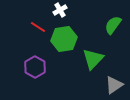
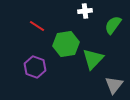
white cross: moved 25 px right, 1 px down; rotated 24 degrees clockwise
red line: moved 1 px left, 1 px up
green hexagon: moved 2 px right, 5 px down
purple hexagon: rotated 10 degrees counterclockwise
gray triangle: rotated 18 degrees counterclockwise
